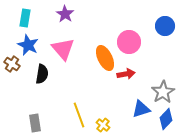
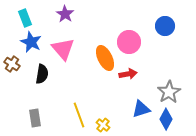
cyan rectangle: rotated 30 degrees counterclockwise
blue star: moved 3 px right, 3 px up
red arrow: moved 2 px right
gray star: moved 6 px right
blue diamond: rotated 15 degrees counterclockwise
gray rectangle: moved 5 px up
